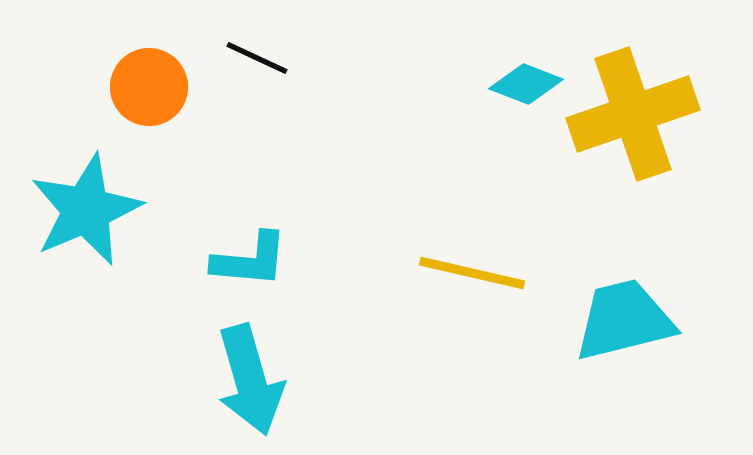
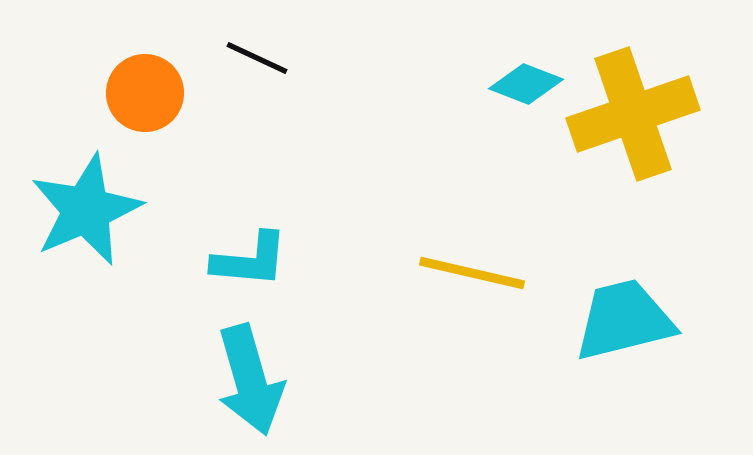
orange circle: moved 4 px left, 6 px down
